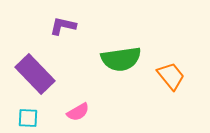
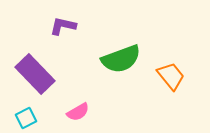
green semicircle: rotated 12 degrees counterclockwise
cyan square: moved 2 px left; rotated 30 degrees counterclockwise
